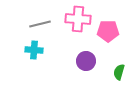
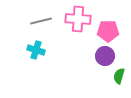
gray line: moved 1 px right, 3 px up
cyan cross: moved 2 px right; rotated 12 degrees clockwise
purple circle: moved 19 px right, 5 px up
green semicircle: moved 4 px down
